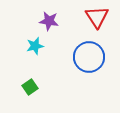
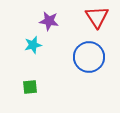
cyan star: moved 2 px left, 1 px up
green square: rotated 28 degrees clockwise
